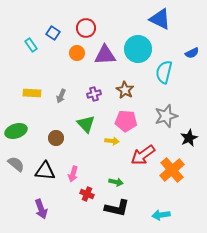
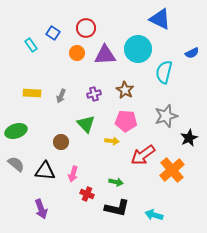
brown circle: moved 5 px right, 4 px down
cyan arrow: moved 7 px left; rotated 24 degrees clockwise
